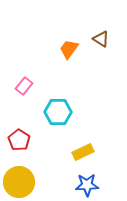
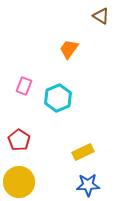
brown triangle: moved 23 px up
pink rectangle: rotated 18 degrees counterclockwise
cyan hexagon: moved 14 px up; rotated 24 degrees counterclockwise
blue star: moved 1 px right
